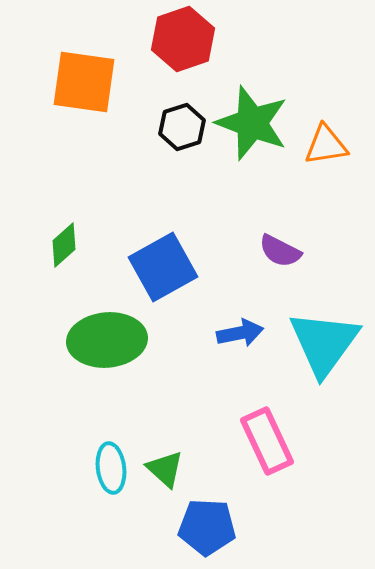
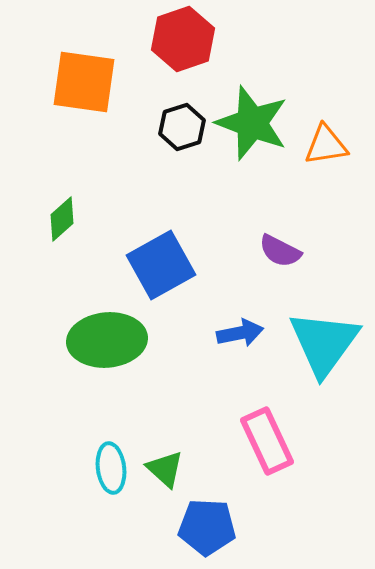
green diamond: moved 2 px left, 26 px up
blue square: moved 2 px left, 2 px up
